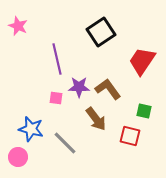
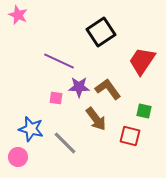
pink star: moved 11 px up
purple line: moved 2 px right, 2 px down; rotated 52 degrees counterclockwise
